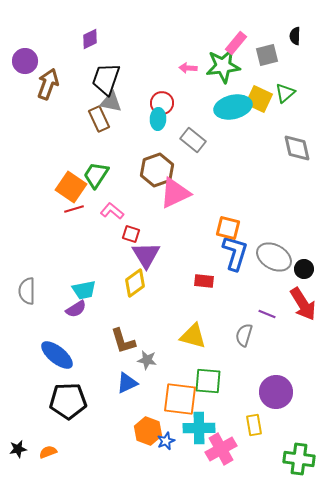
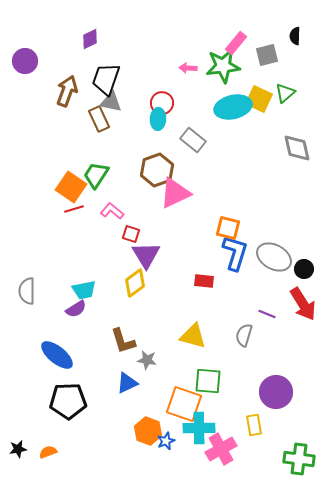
brown arrow at (48, 84): moved 19 px right, 7 px down
orange square at (180, 399): moved 4 px right, 5 px down; rotated 12 degrees clockwise
